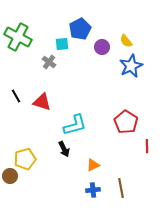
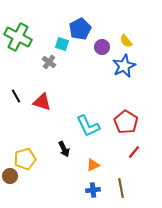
cyan square: rotated 24 degrees clockwise
blue star: moved 7 px left
cyan L-shape: moved 13 px right, 1 px down; rotated 80 degrees clockwise
red line: moved 13 px left, 6 px down; rotated 40 degrees clockwise
